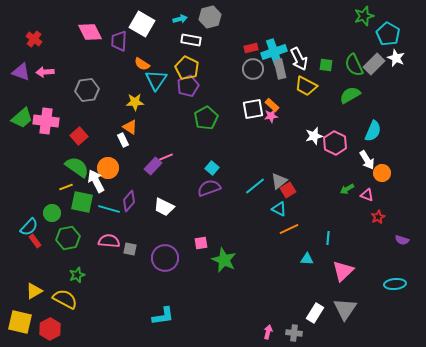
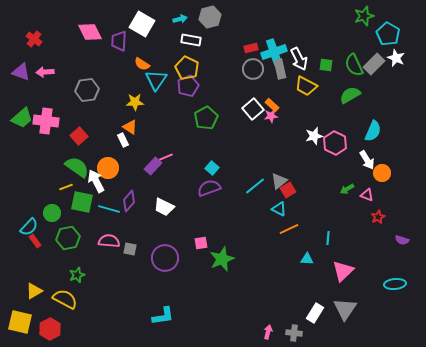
white square at (253, 109): rotated 30 degrees counterclockwise
green star at (224, 260): moved 2 px left, 1 px up; rotated 25 degrees clockwise
